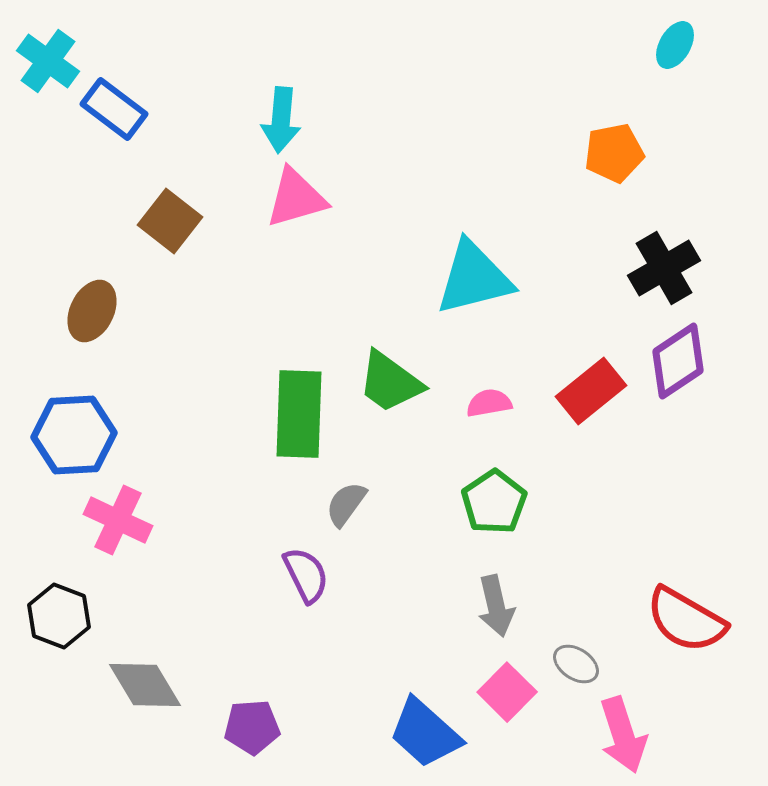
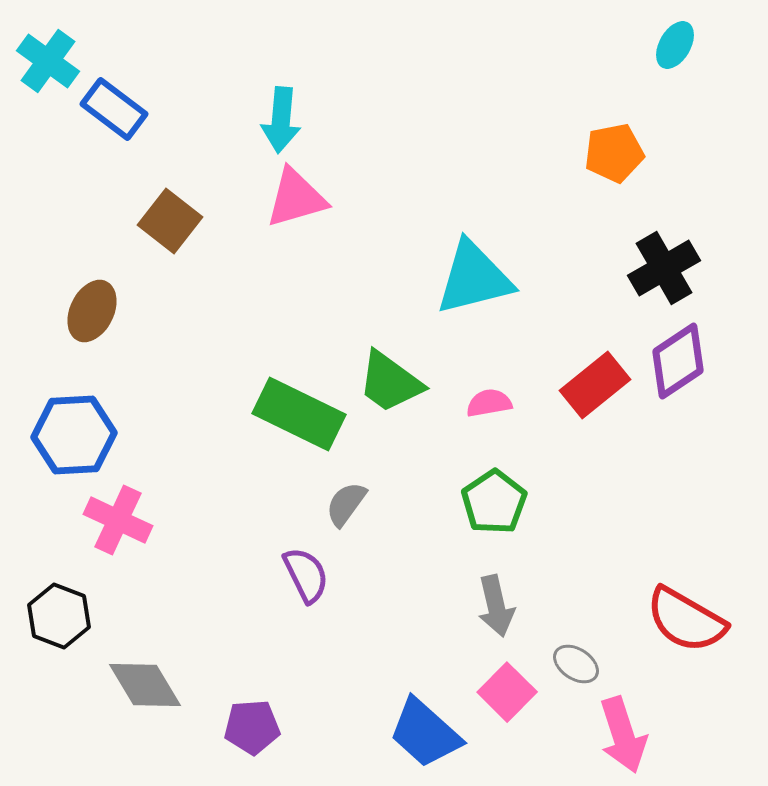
red rectangle: moved 4 px right, 6 px up
green rectangle: rotated 66 degrees counterclockwise
